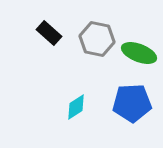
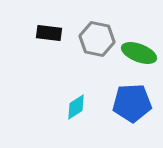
black rectangle: rotated 35 degrees counterclockwise
